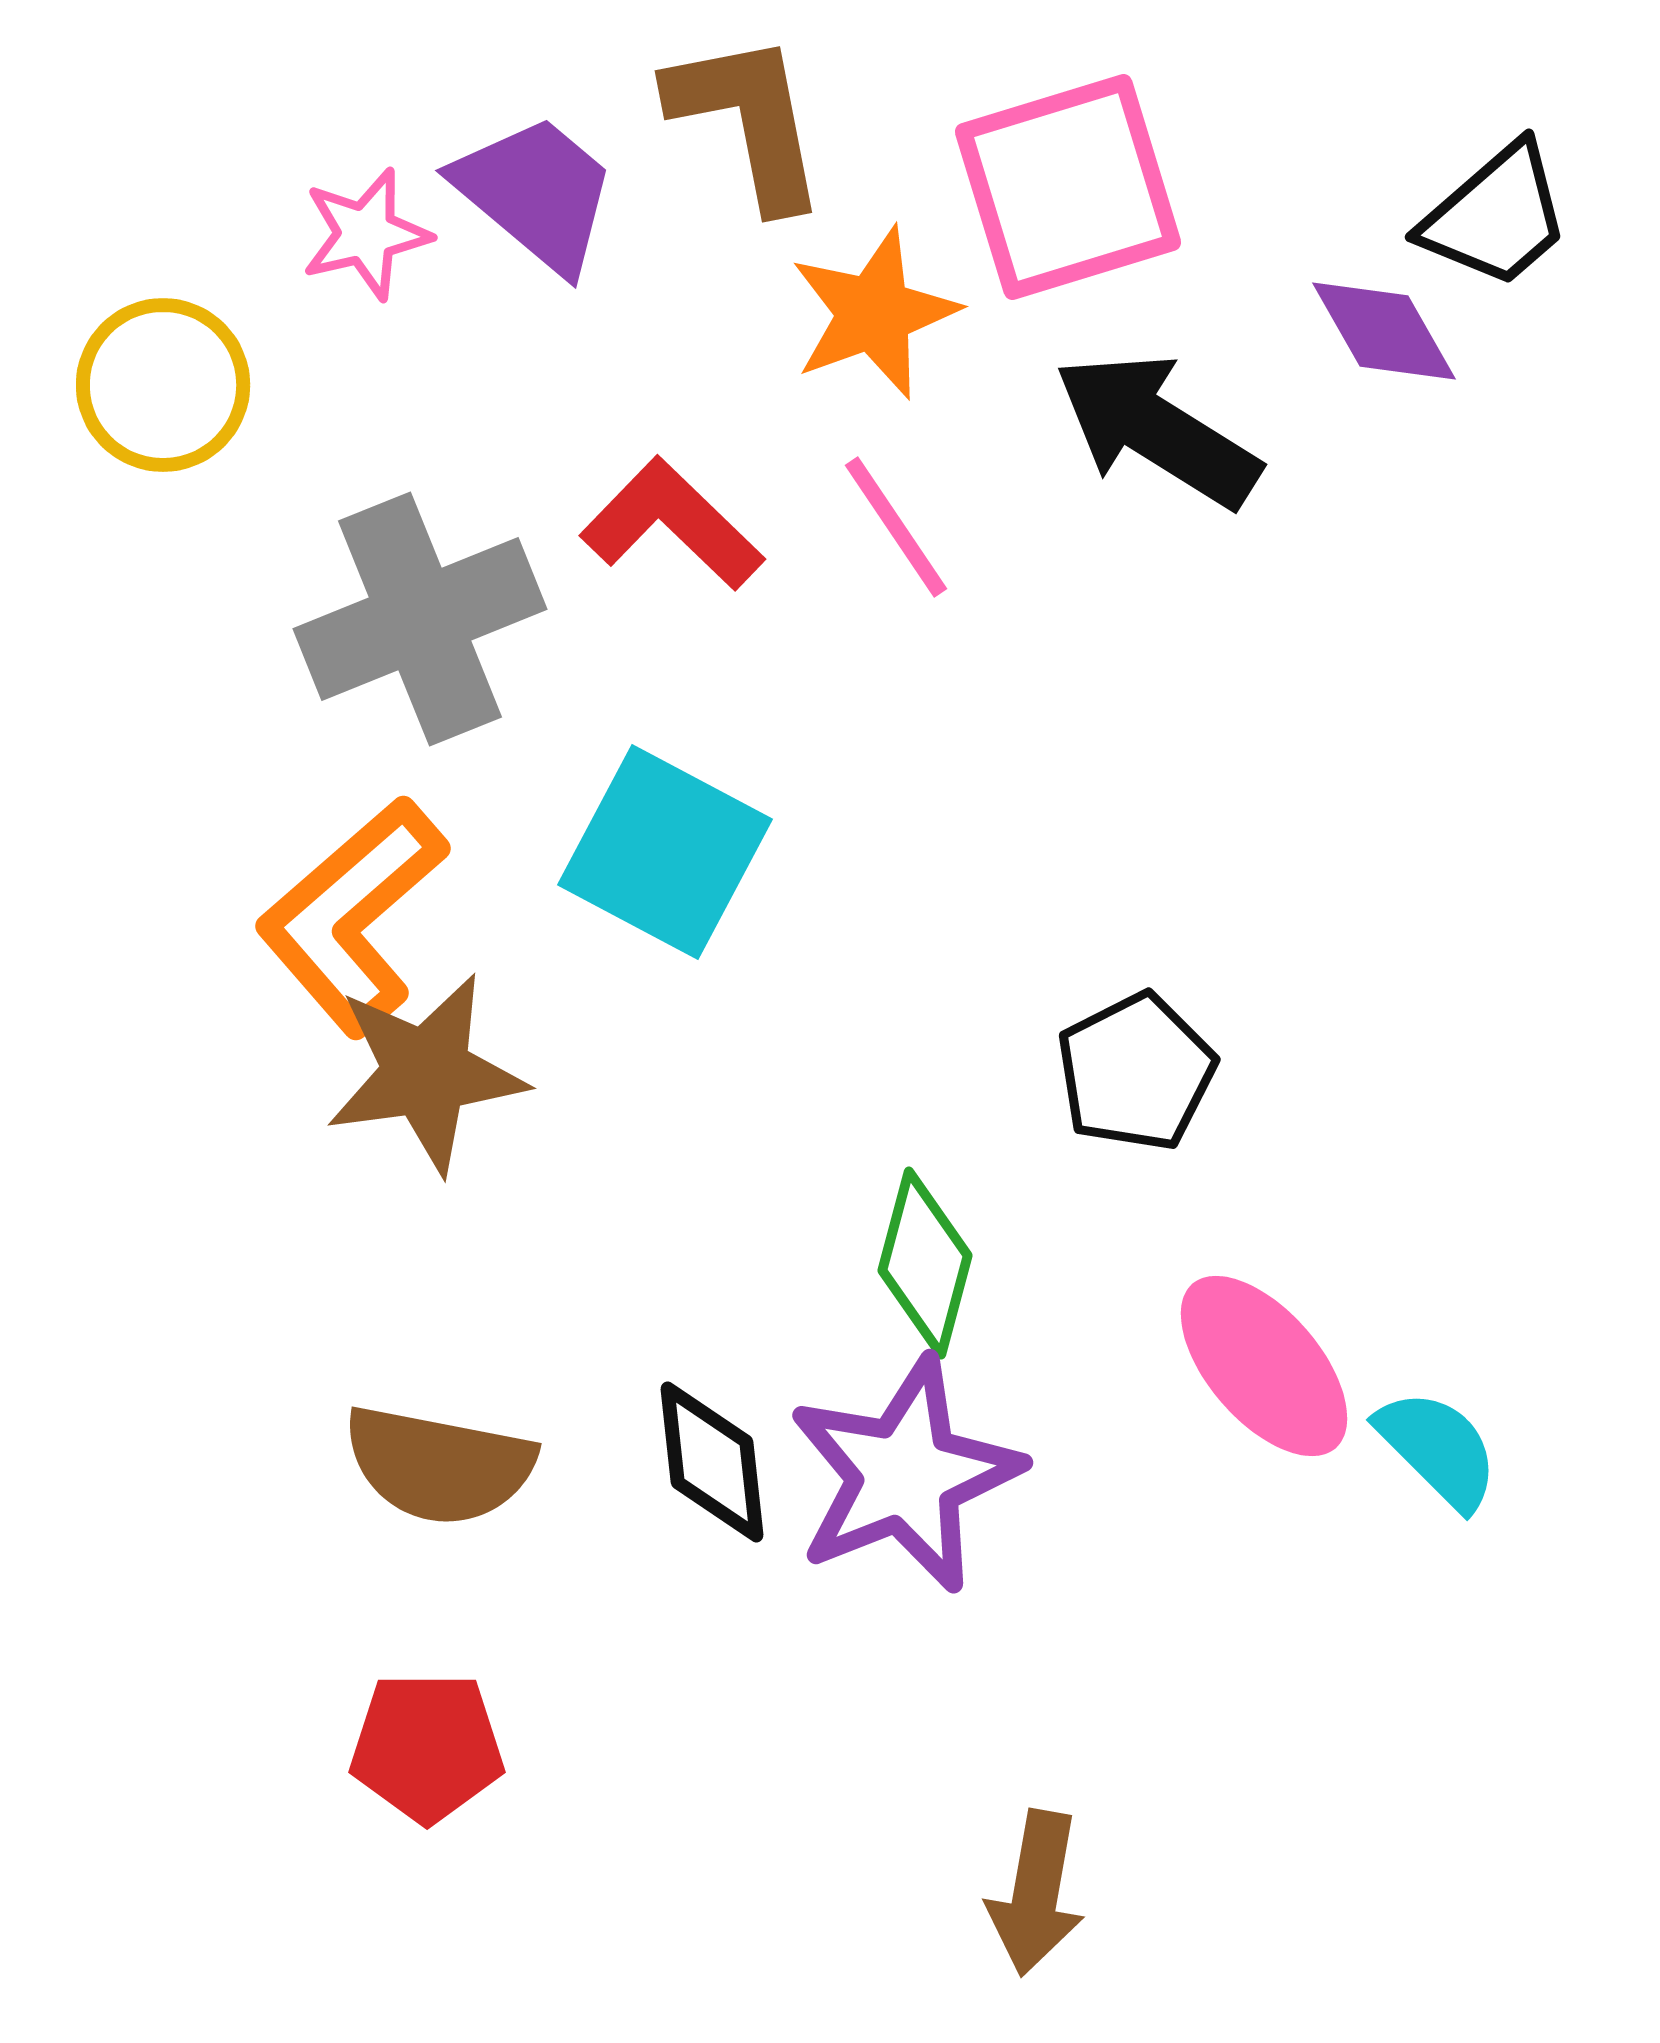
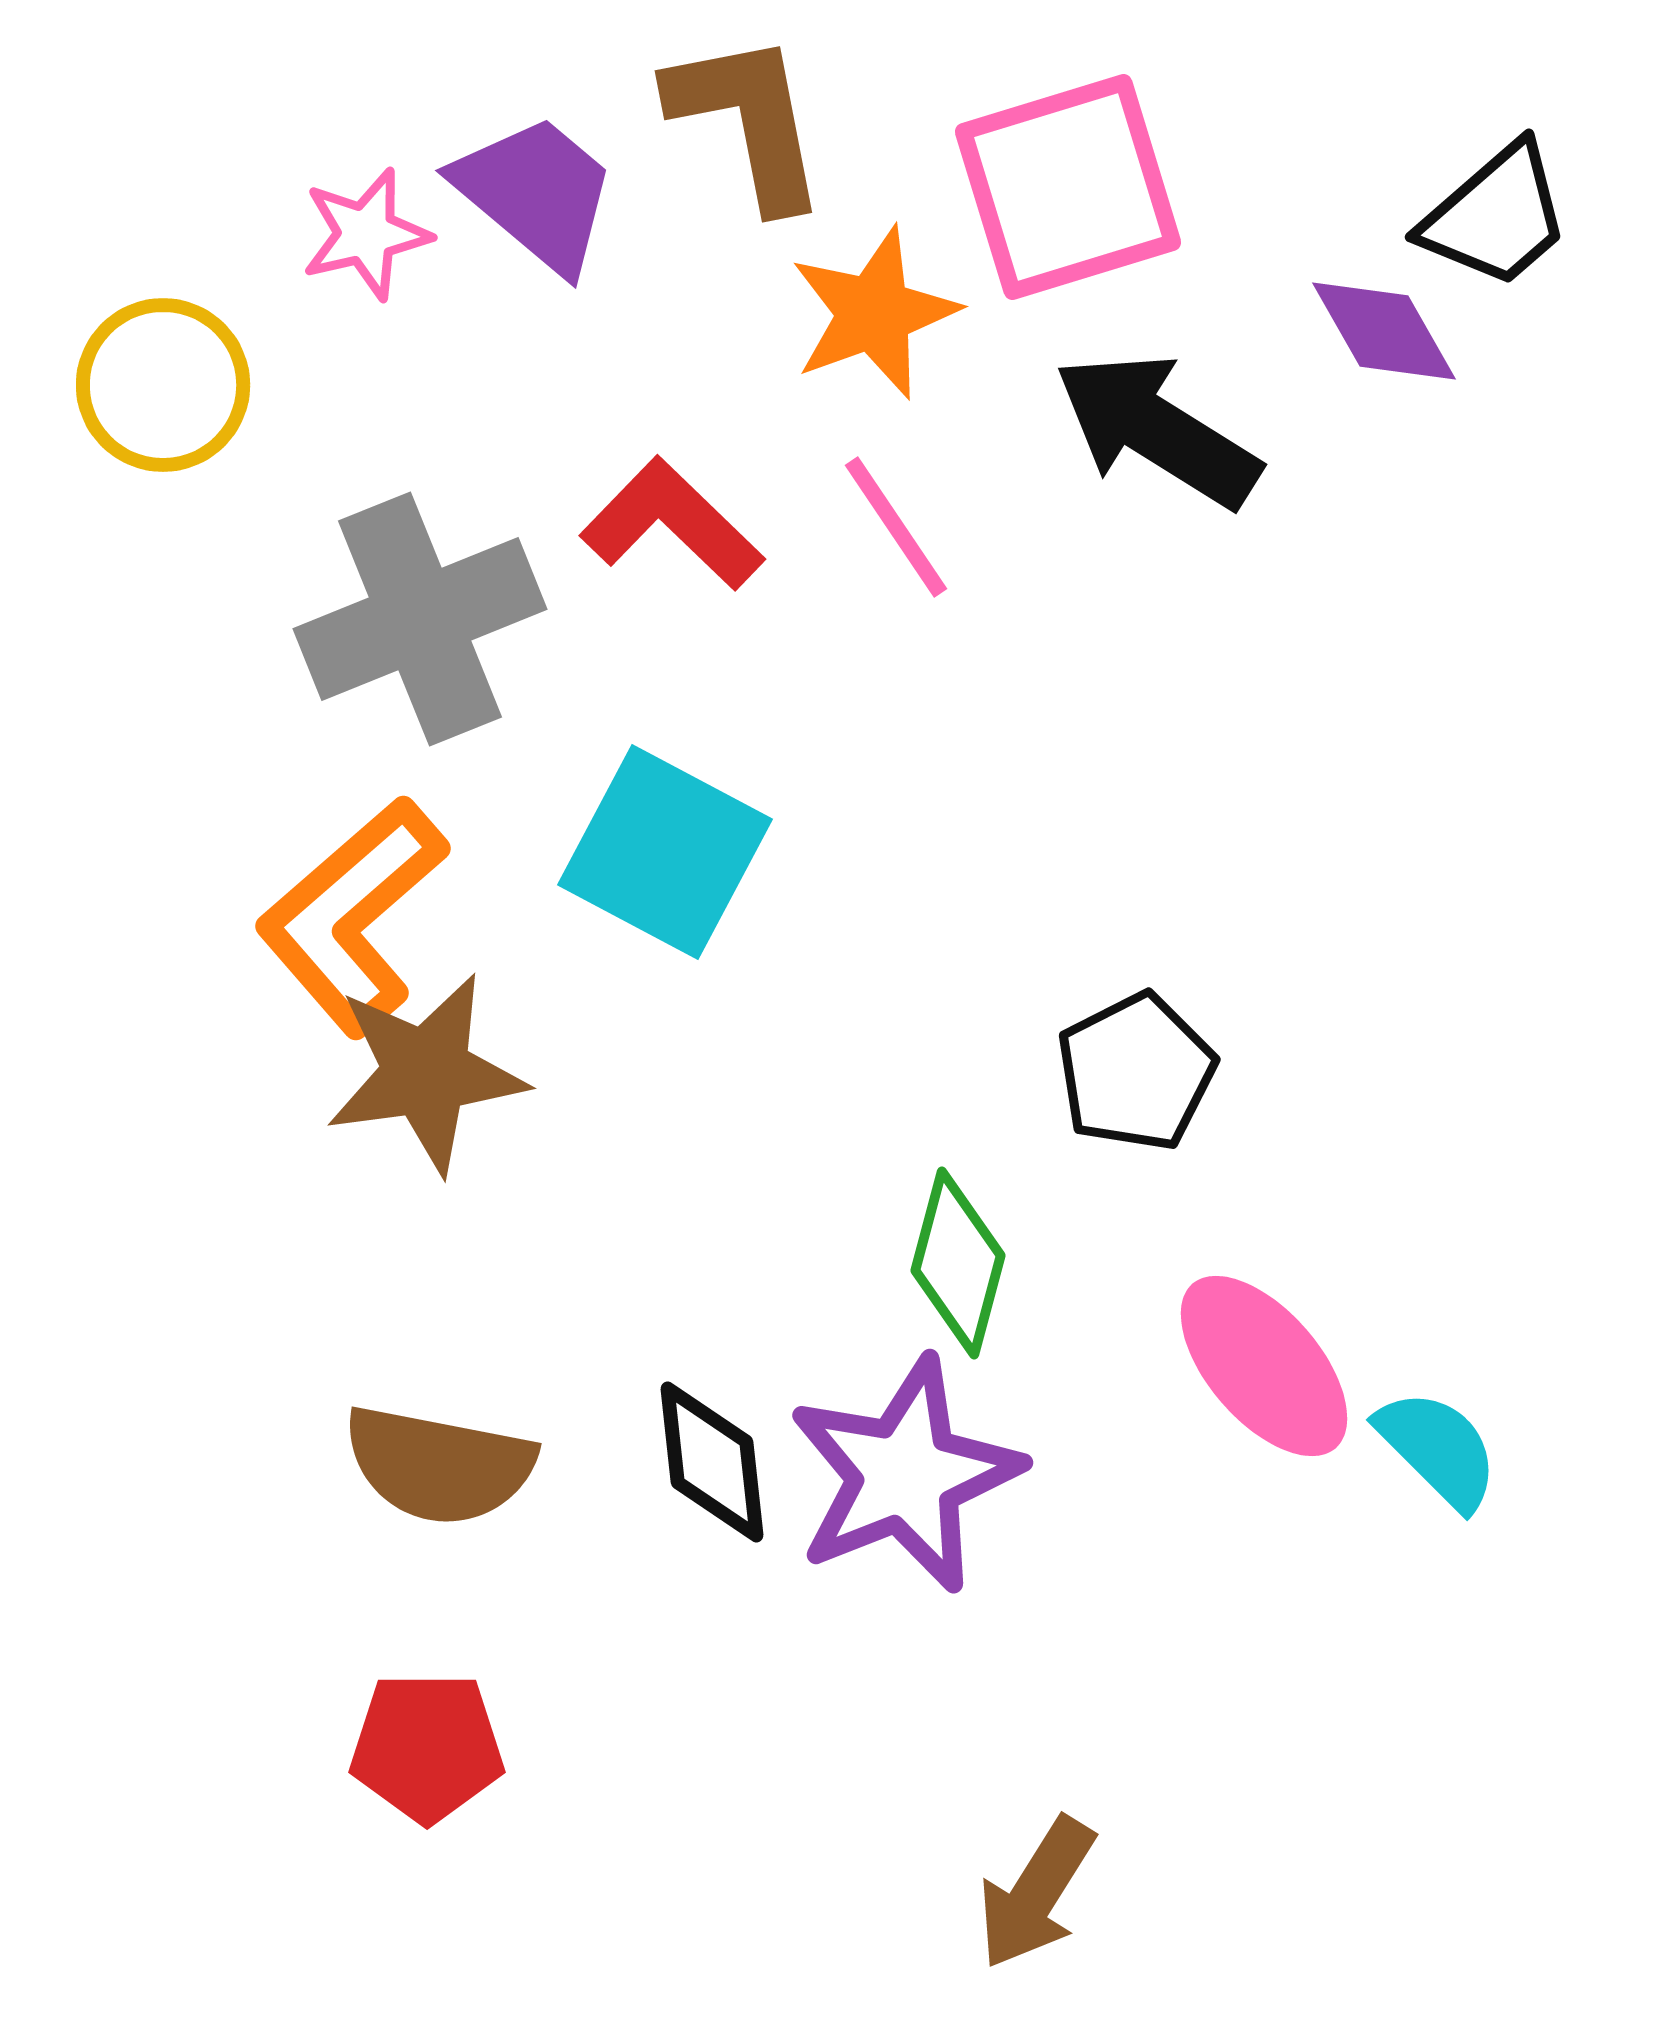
green diamond: moved 33 px right
brown arrow: rotated 22 degrees clockwise
